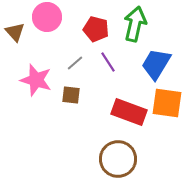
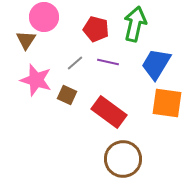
pink circle: moved 3 px left
brown triangle: moved 11 px right, 8 px down; rotated 15 degrees clockwise
purple line: rotated 45 degrees counterclockwise
brown square: moved 4 px left; rotated 18 degrees clockwise
red rectangle: moved 20 px left; rotated 16 degrees clockwise
brown circle: moved 5 px right
